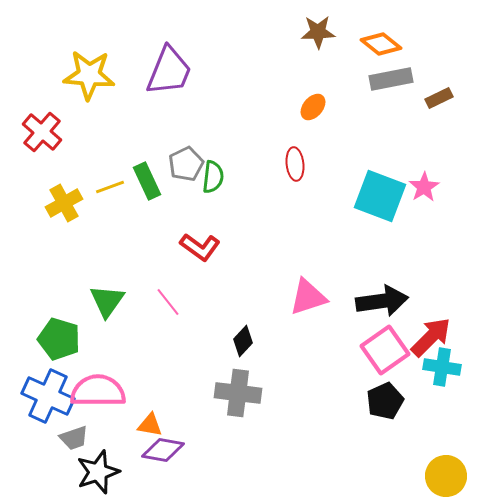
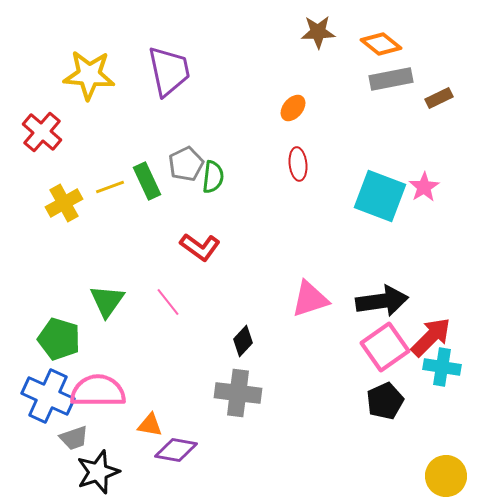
purple trapezoid: rotated 34 degrees counterclockwise
orange ellipse: moved 20 px left, 1 px down
red ellipse: moved 3 px right
pink triangle: moved 2 px right, 2 px down
pink square: moved 3 px up
purple diamond: moved 13 px right
